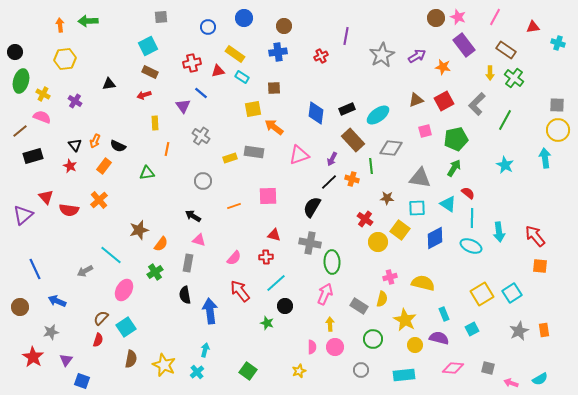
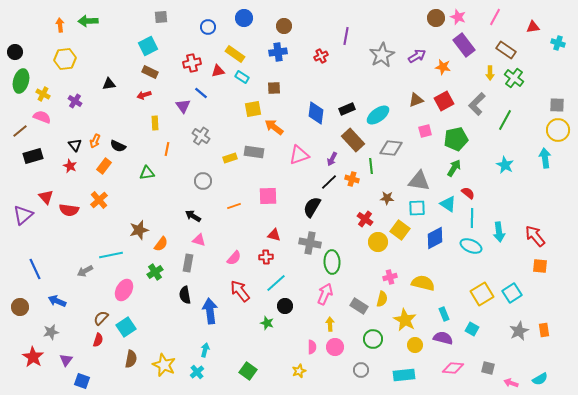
gray triangle at (420, 178): moved 1 px left, 3 px down
cyan line at (111, 255): rotated 50 degrees counterclockwise
cyan square at (472, 329): rotated 32 degrees counterclockwise
purple semicircle at (439, 338): moved 4 px right
